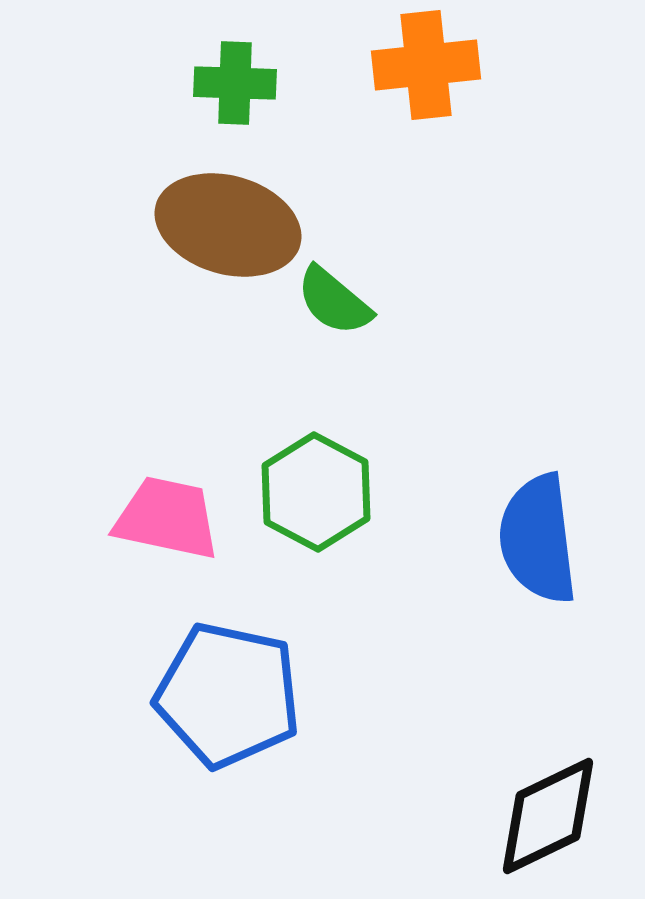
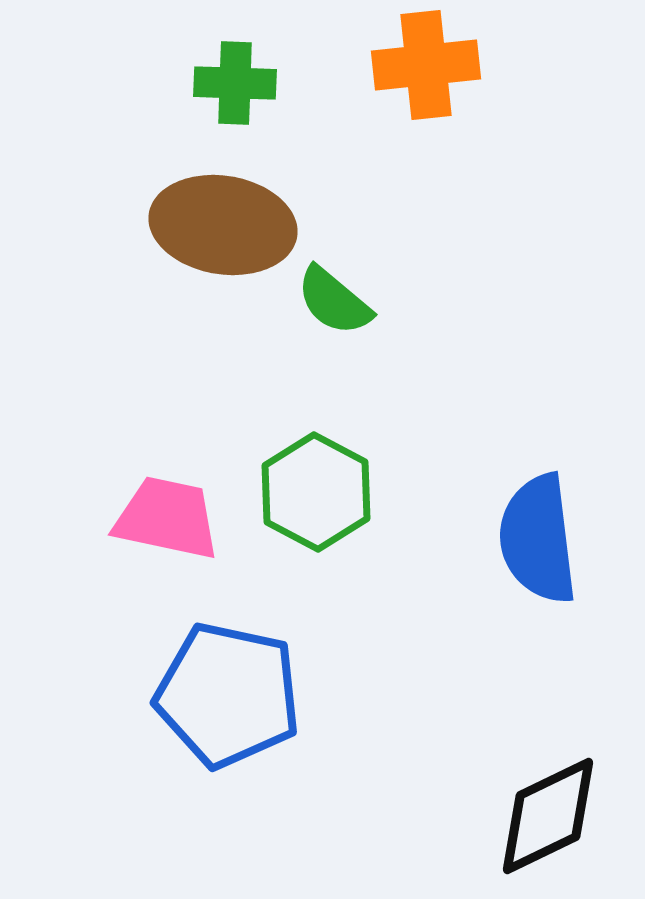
brown ellipse: moved 5 px left; rotated 7 degrees counterclockwise
